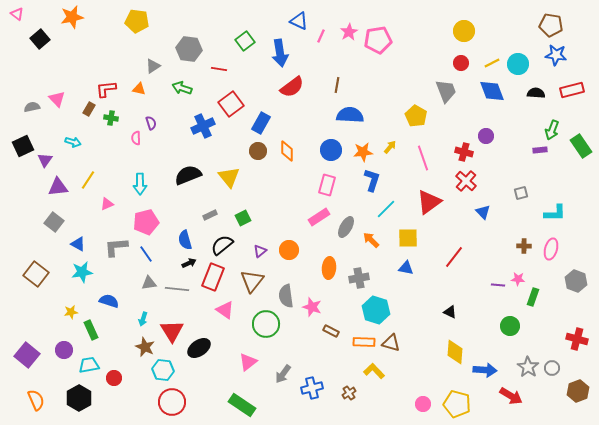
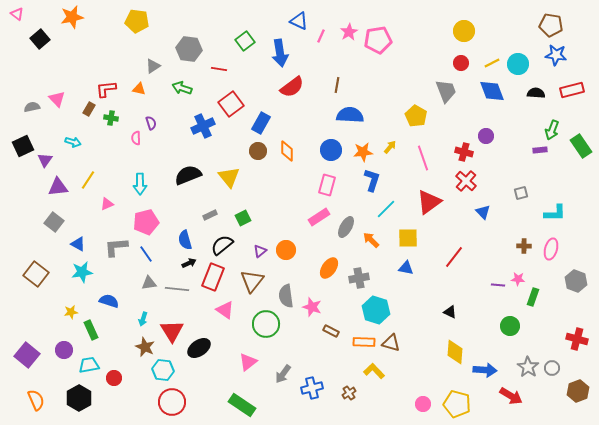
orange circle at (289, 250): moved 3 px left
orange ellipse at (329, 268): rotated 30 degrees clockwise
